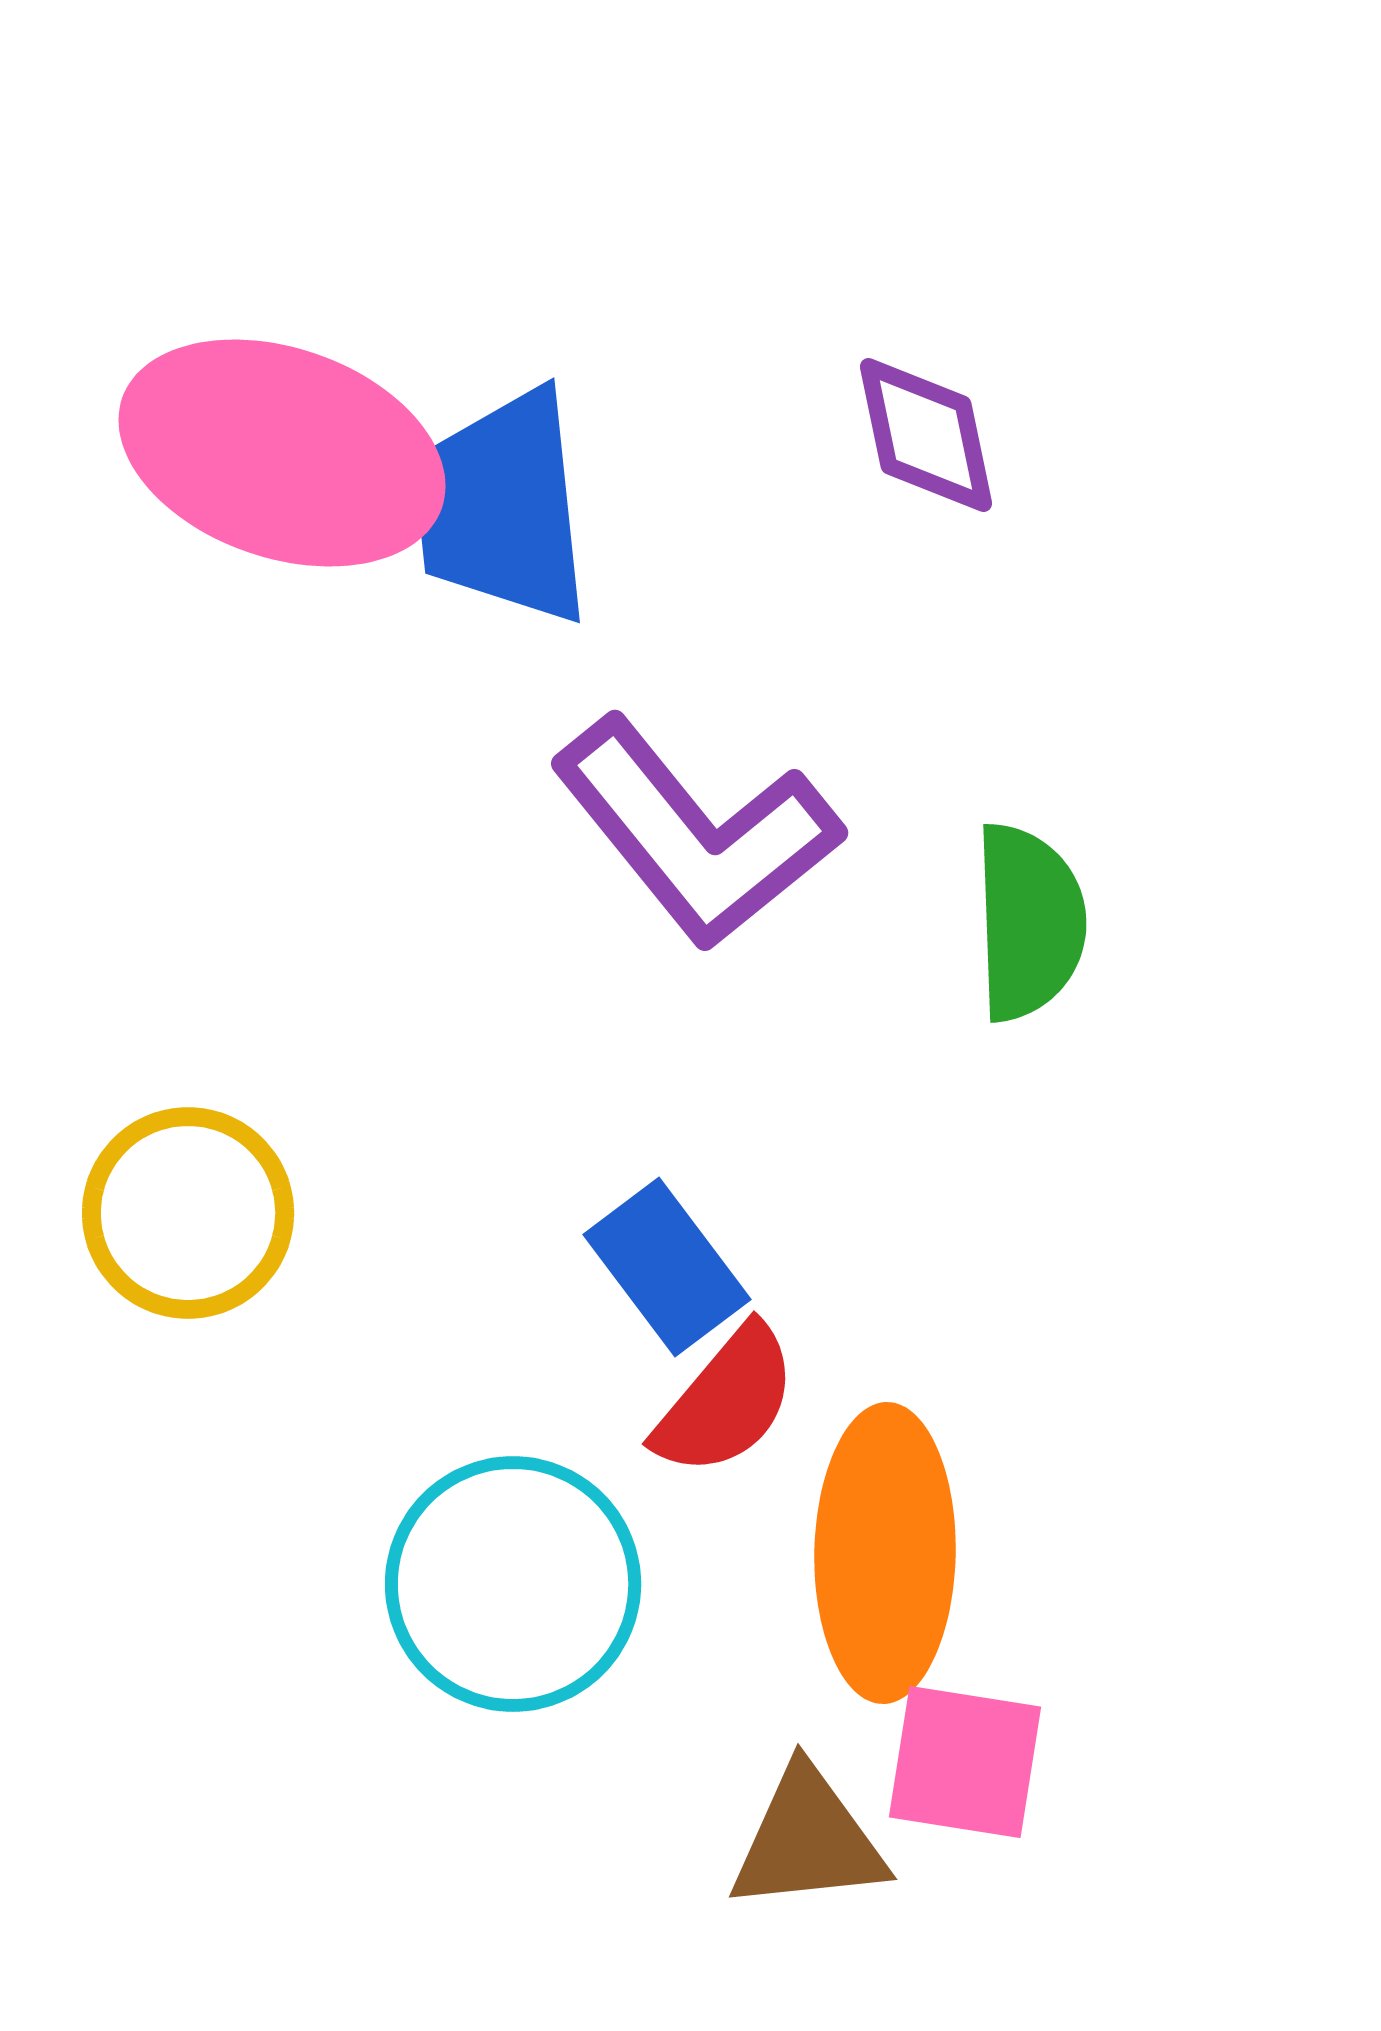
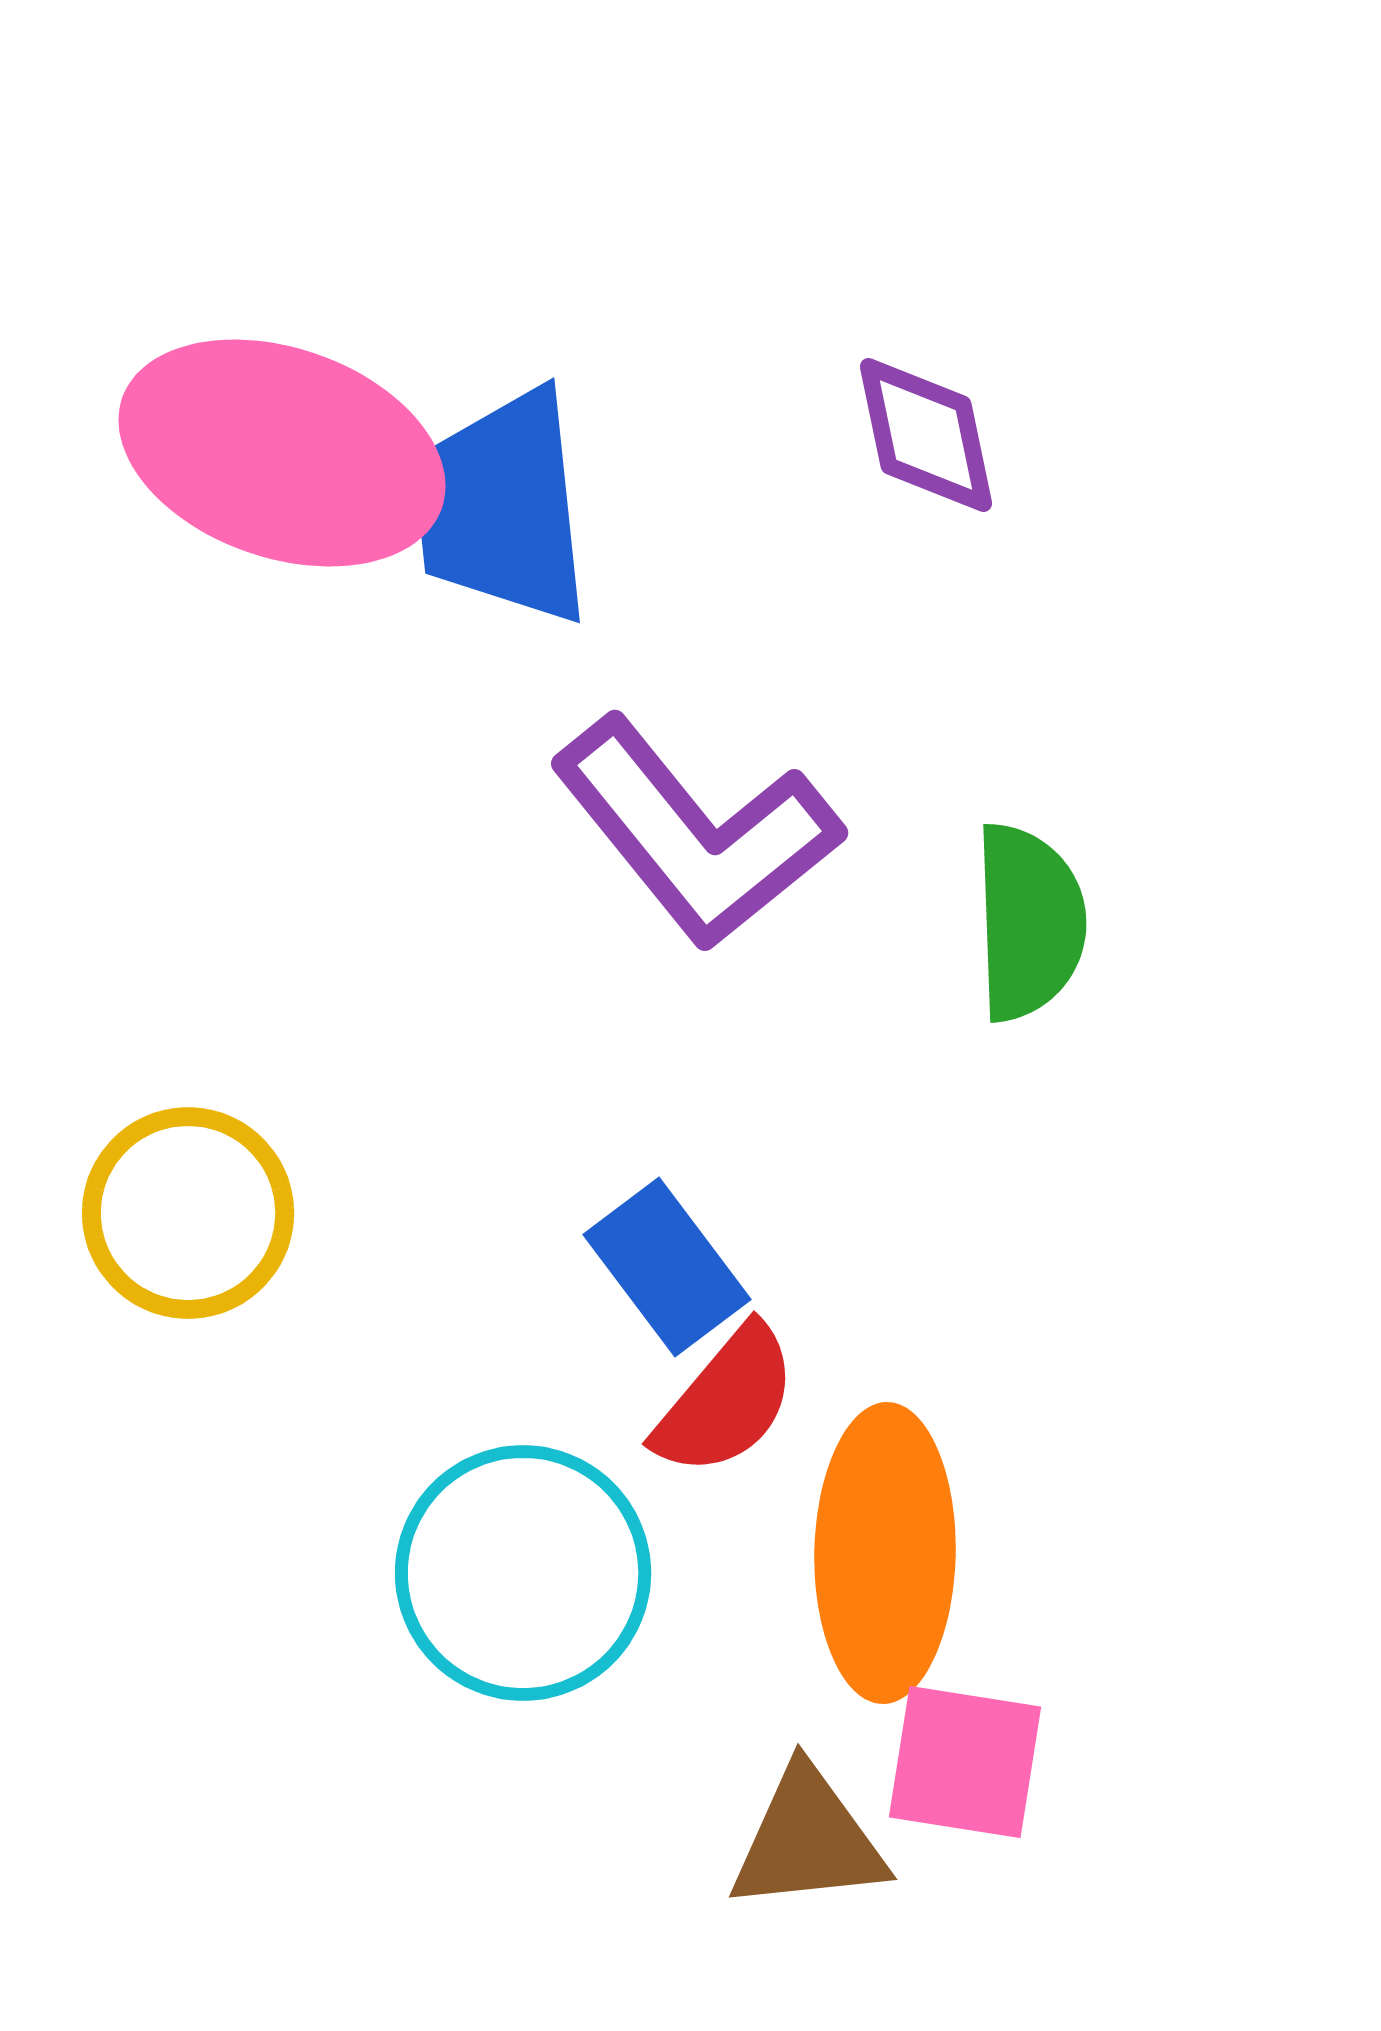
cyan circle: moved 10 px right, 11 px up
